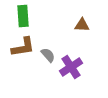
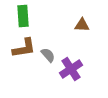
brown L-shape: moved 1 px right, 1 px down
purple cross: moved 2 px down
